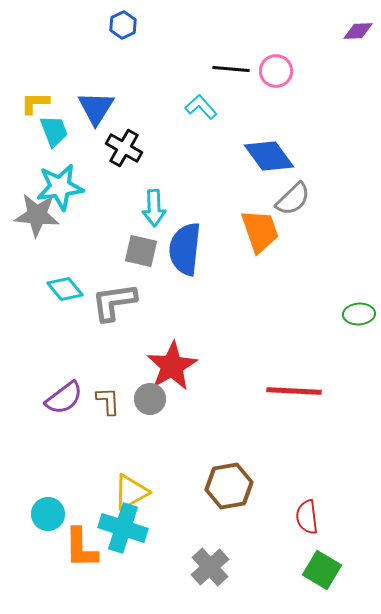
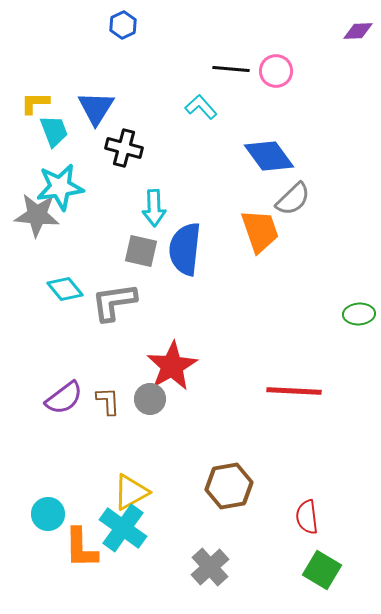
black cross: rotated 15 degrees counterclockwise
cyan cross: rotated 18 degrees clockwise
